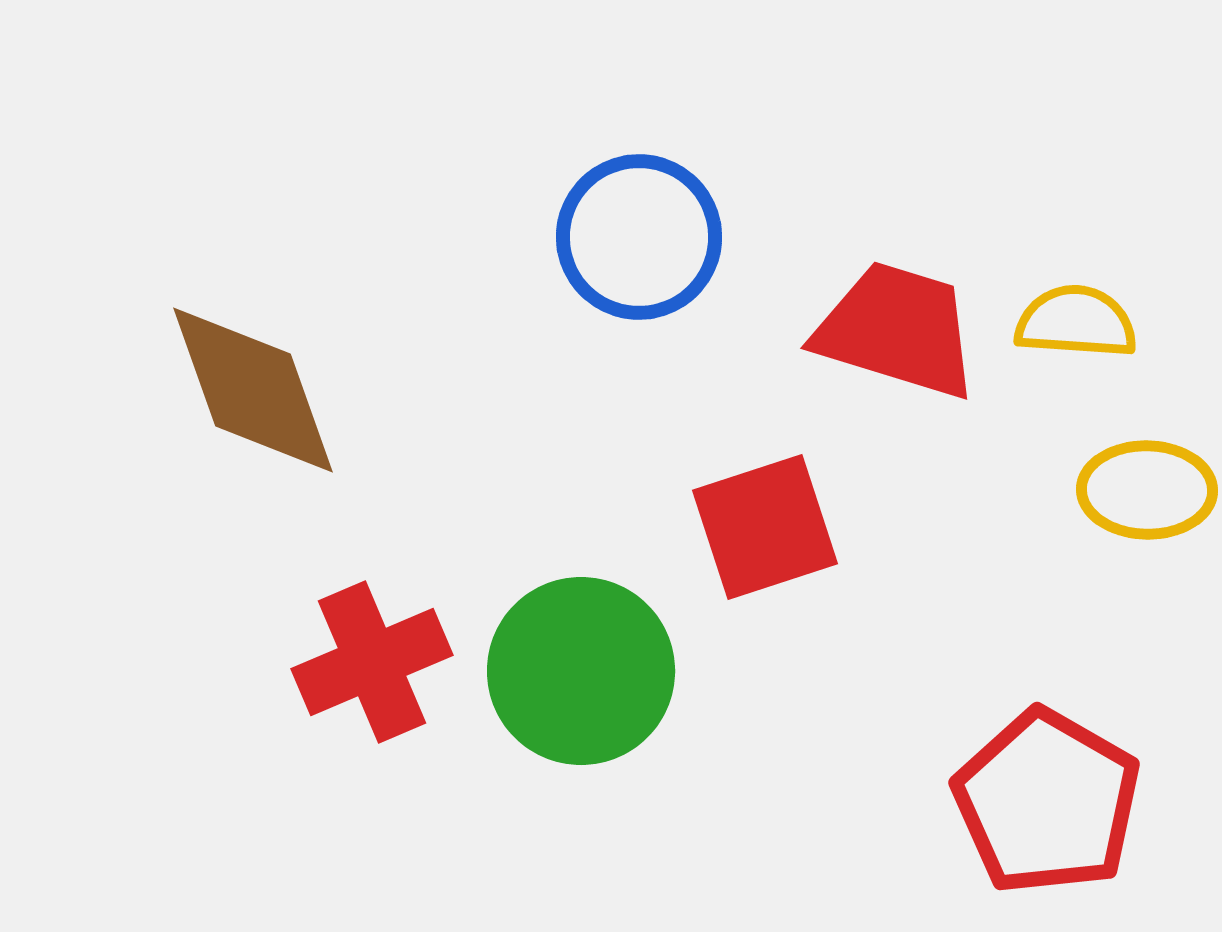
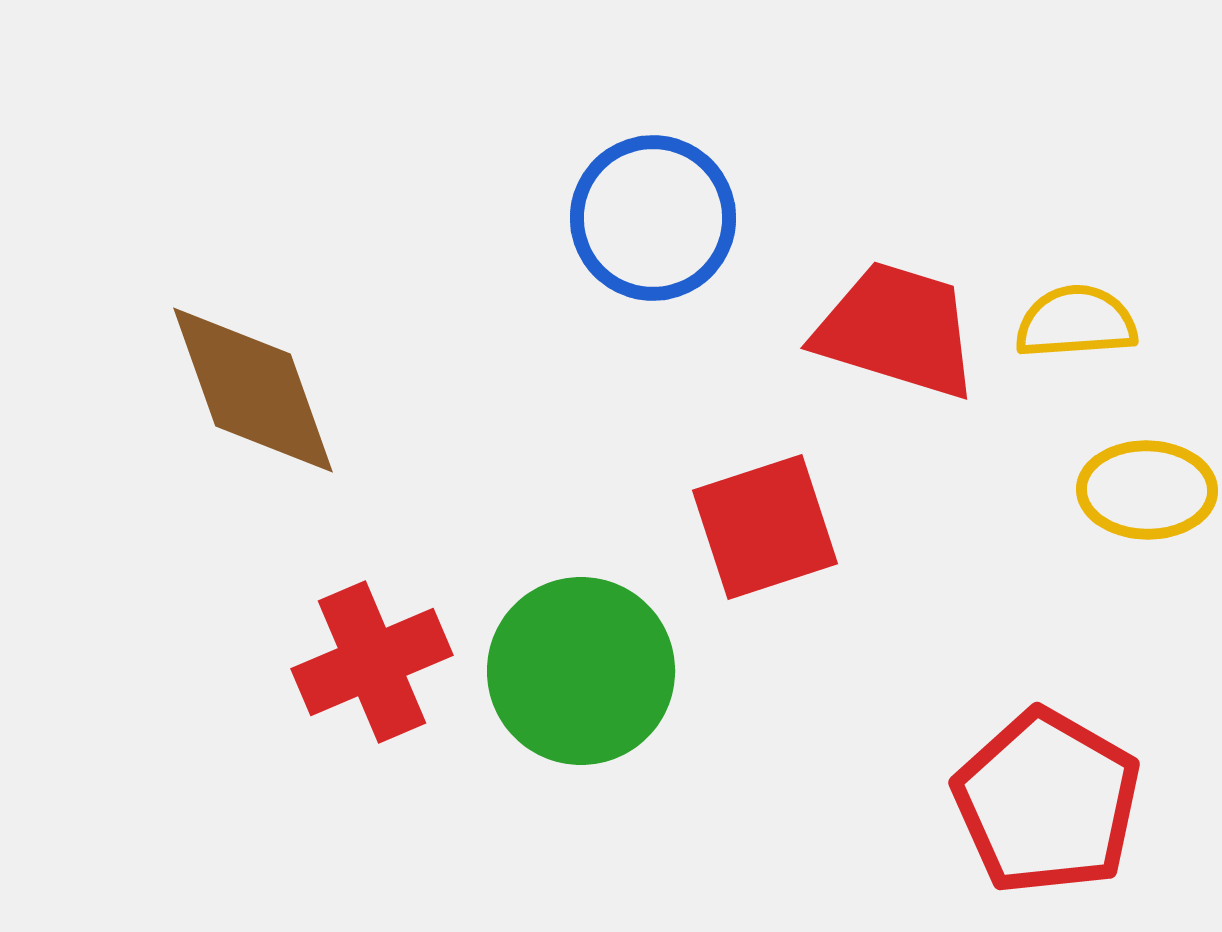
blue circle: moved 14 px right, 19 px up
yellow semicircle: rotated 8 degrees counterclockwise
